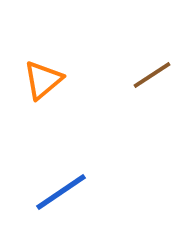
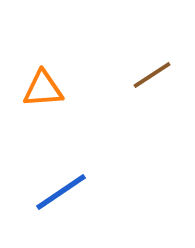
orange triangle: moved 9 px down; rotated 36 degrees clockwise
